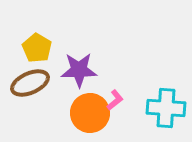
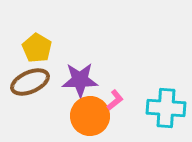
purple star: moved 1 px right, 10 px down
brown ellipse: moved 1 px up
orange circle: moved 3 px down
